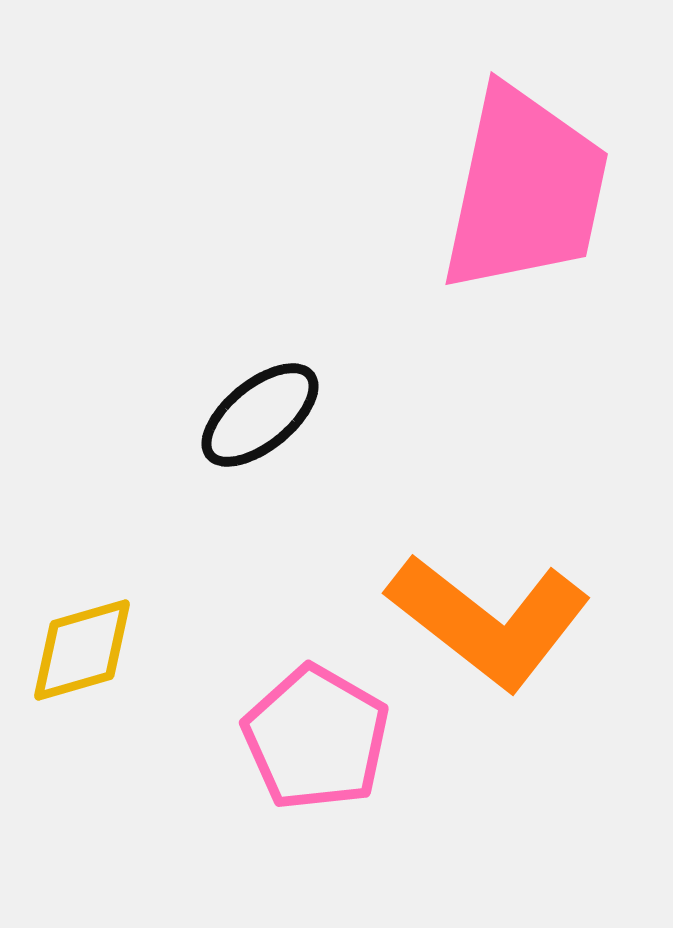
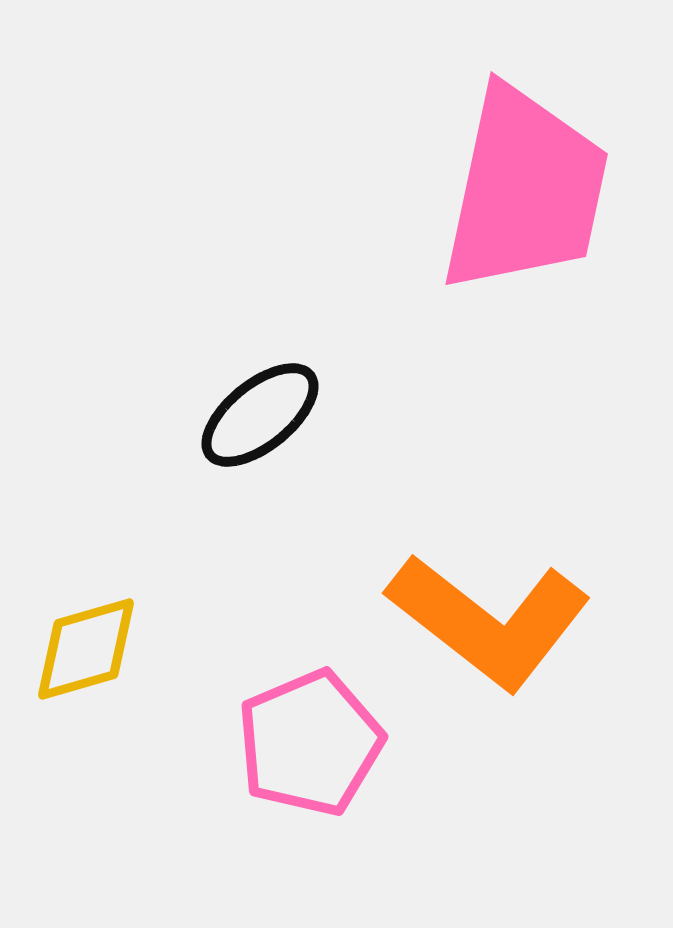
yellow diamond: moved 4 px right, 1 px up
pink pentagon: moved 6 px left, 5 px down; rotated 19 degrees clockwise
